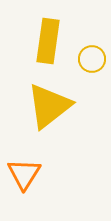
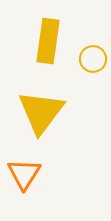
yellow circle: moved 1 px right
yellow triangle: moved 8 px left, 6 px down; rotated 15 degrees counterclockwise
